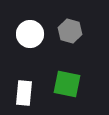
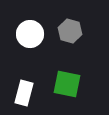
white rectangle: rotated 10 degrees clockwise
